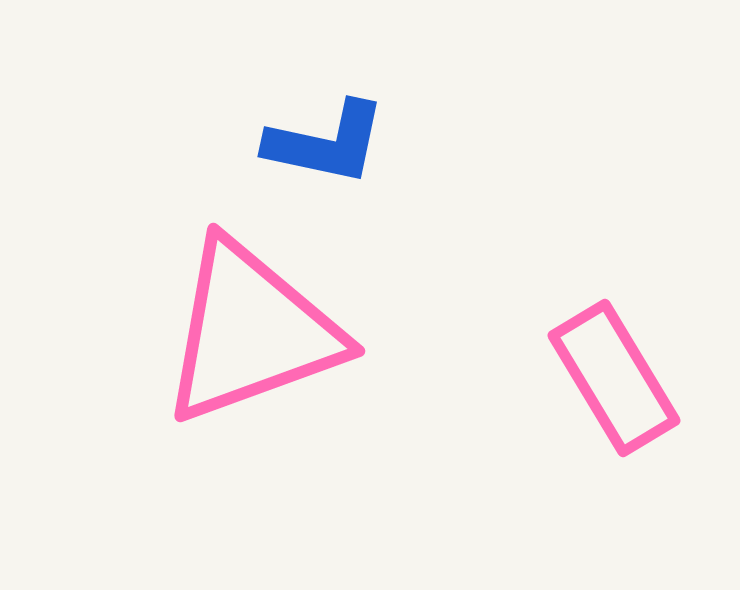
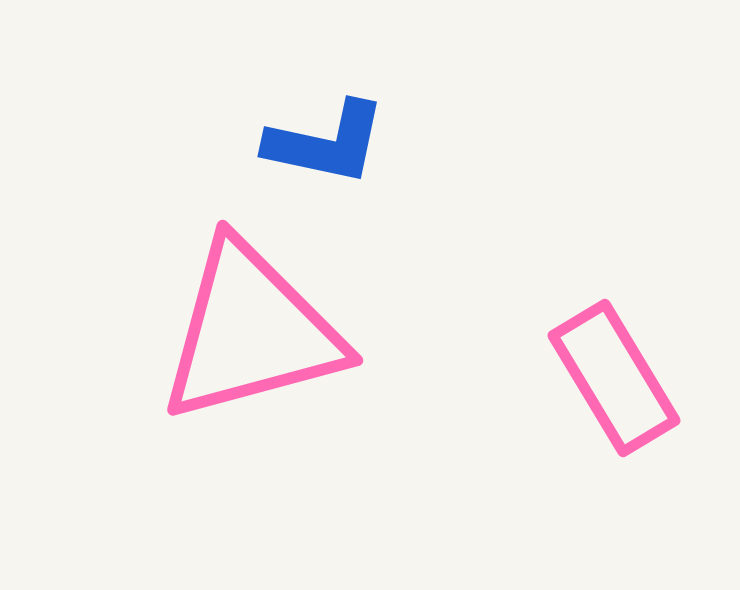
pink triangle: rotated 5 degrees clockwise
